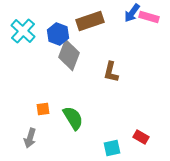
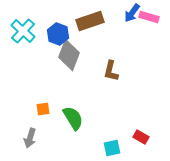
brown L-shape: moved 1 px up
